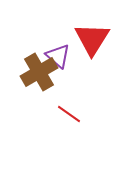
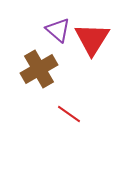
purple triangle: moved 26 px up
brown cross: moved 3 px up
